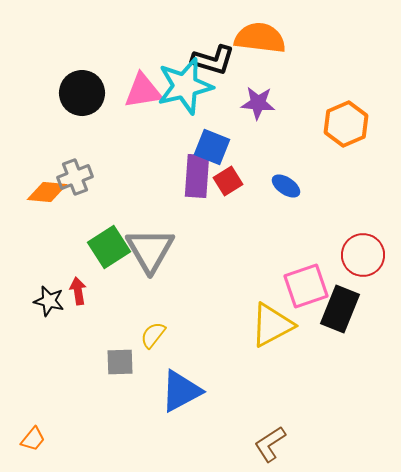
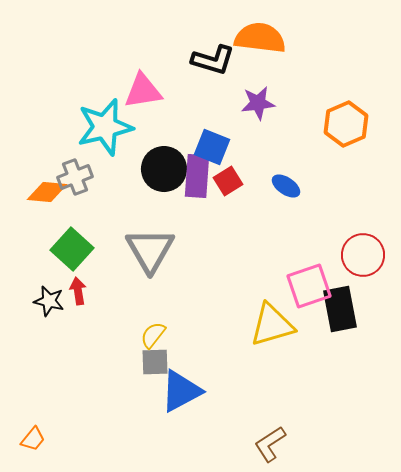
cyan star: moved 80 px left, 41 px down
black circle: moved 82 px right, 76 px down
purple star: rotated 12 degrees counterclockwise
green square: moved 37 px left, 2 px down; rotated 15 degrees counterclockwise
pink square: moved 3 px right
black rectangle: rotated 33 degrees counterclockwise
yellow triangle: rotated 12 degrees clockwise
gray square: moved 35 px right
